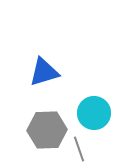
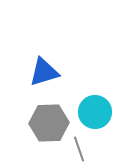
cyan circle: moved 1 px right, 1 px up
gray hexagon: moved 2 px right, 7 px up
